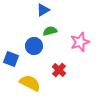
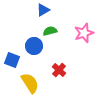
pink star: moved 4 px right, 9 px up
blue square: moved 1 px right, 1 px down
yellow semicircle: rotated 30 degrees clockwise
